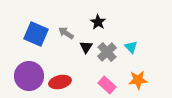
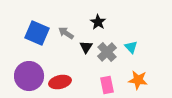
blue square: moved 1 px right, 1 px up
orange star: rotated 12 degrees clockwise
pink rectangle: rotated 36 degrees clockwise
